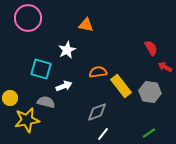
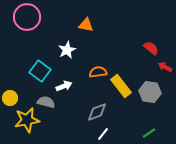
pink circle: moved 1 px left, 1 px up
red semicircle: rotated 21 degrees counterclockwise
cyan square: moved 1 px left, 2 px down; rotated 20 degrees clockwise
